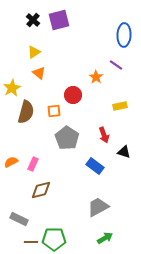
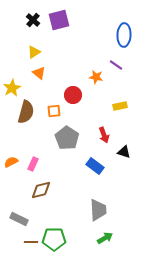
orange star: rotated 24 degrees counterclockwise
gray trapezoid: moved 3 px down; rotated 115 degrees clockwise
